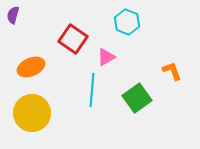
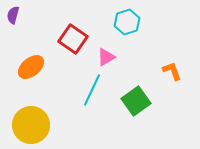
cyan hexagon: rotated 20 degrees clockwise
orange ellipse: rotated 16 degrees counterclockwise
cyan line: rotated 20 degrees clockwise
green square: moved 1 px left, 3 px down
yellow circle: moved 1 px left, 12 px down
